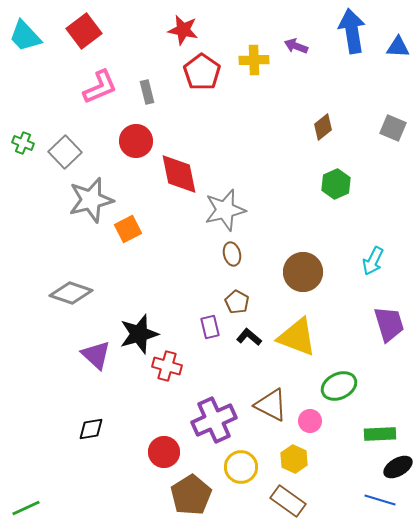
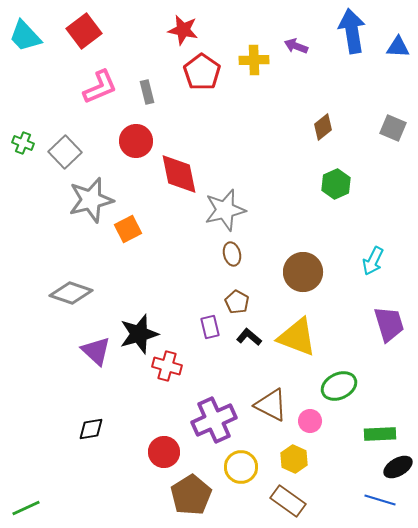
purple triangle at (96, 355): moved 4 px up
